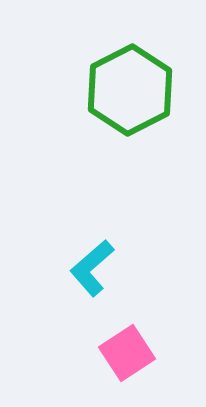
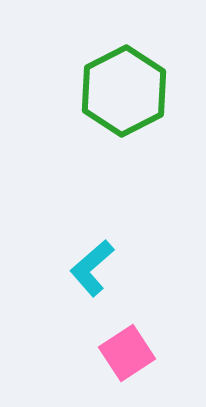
green hexagon: moved 6 px left, 1 px down
